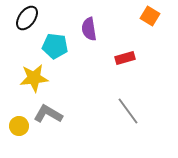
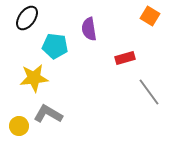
gray line: moved 21 px right, 19 px up
